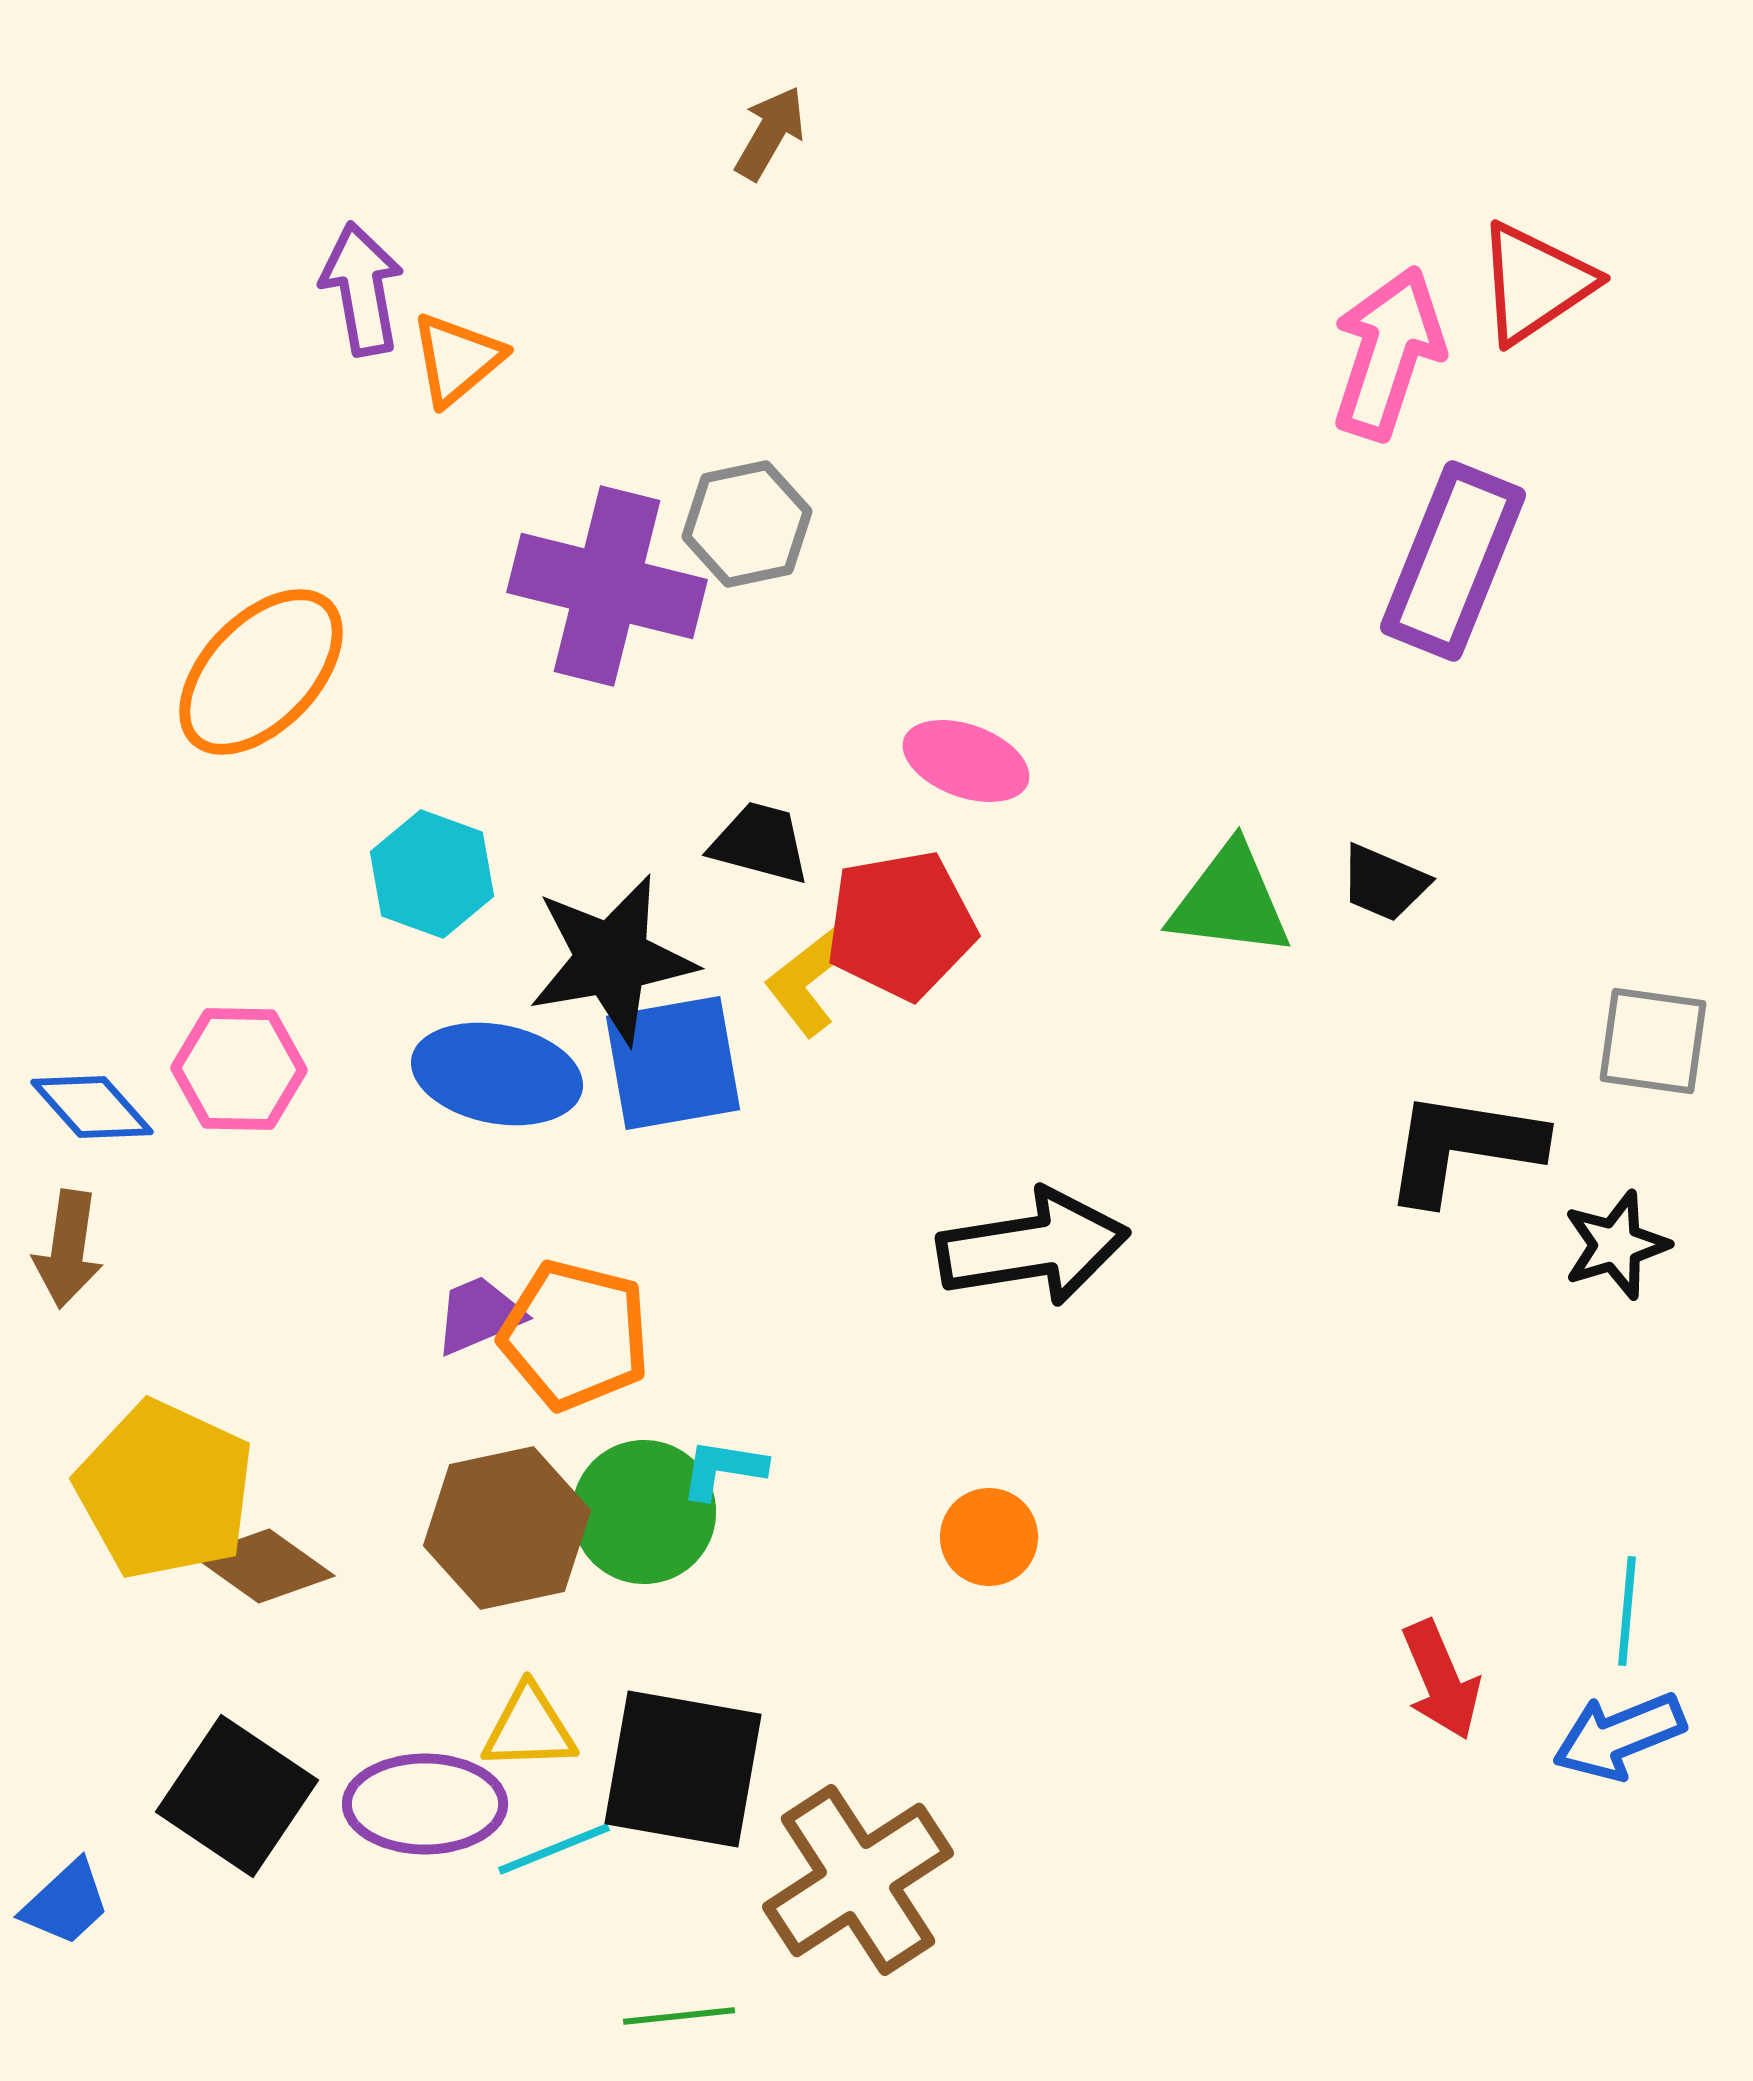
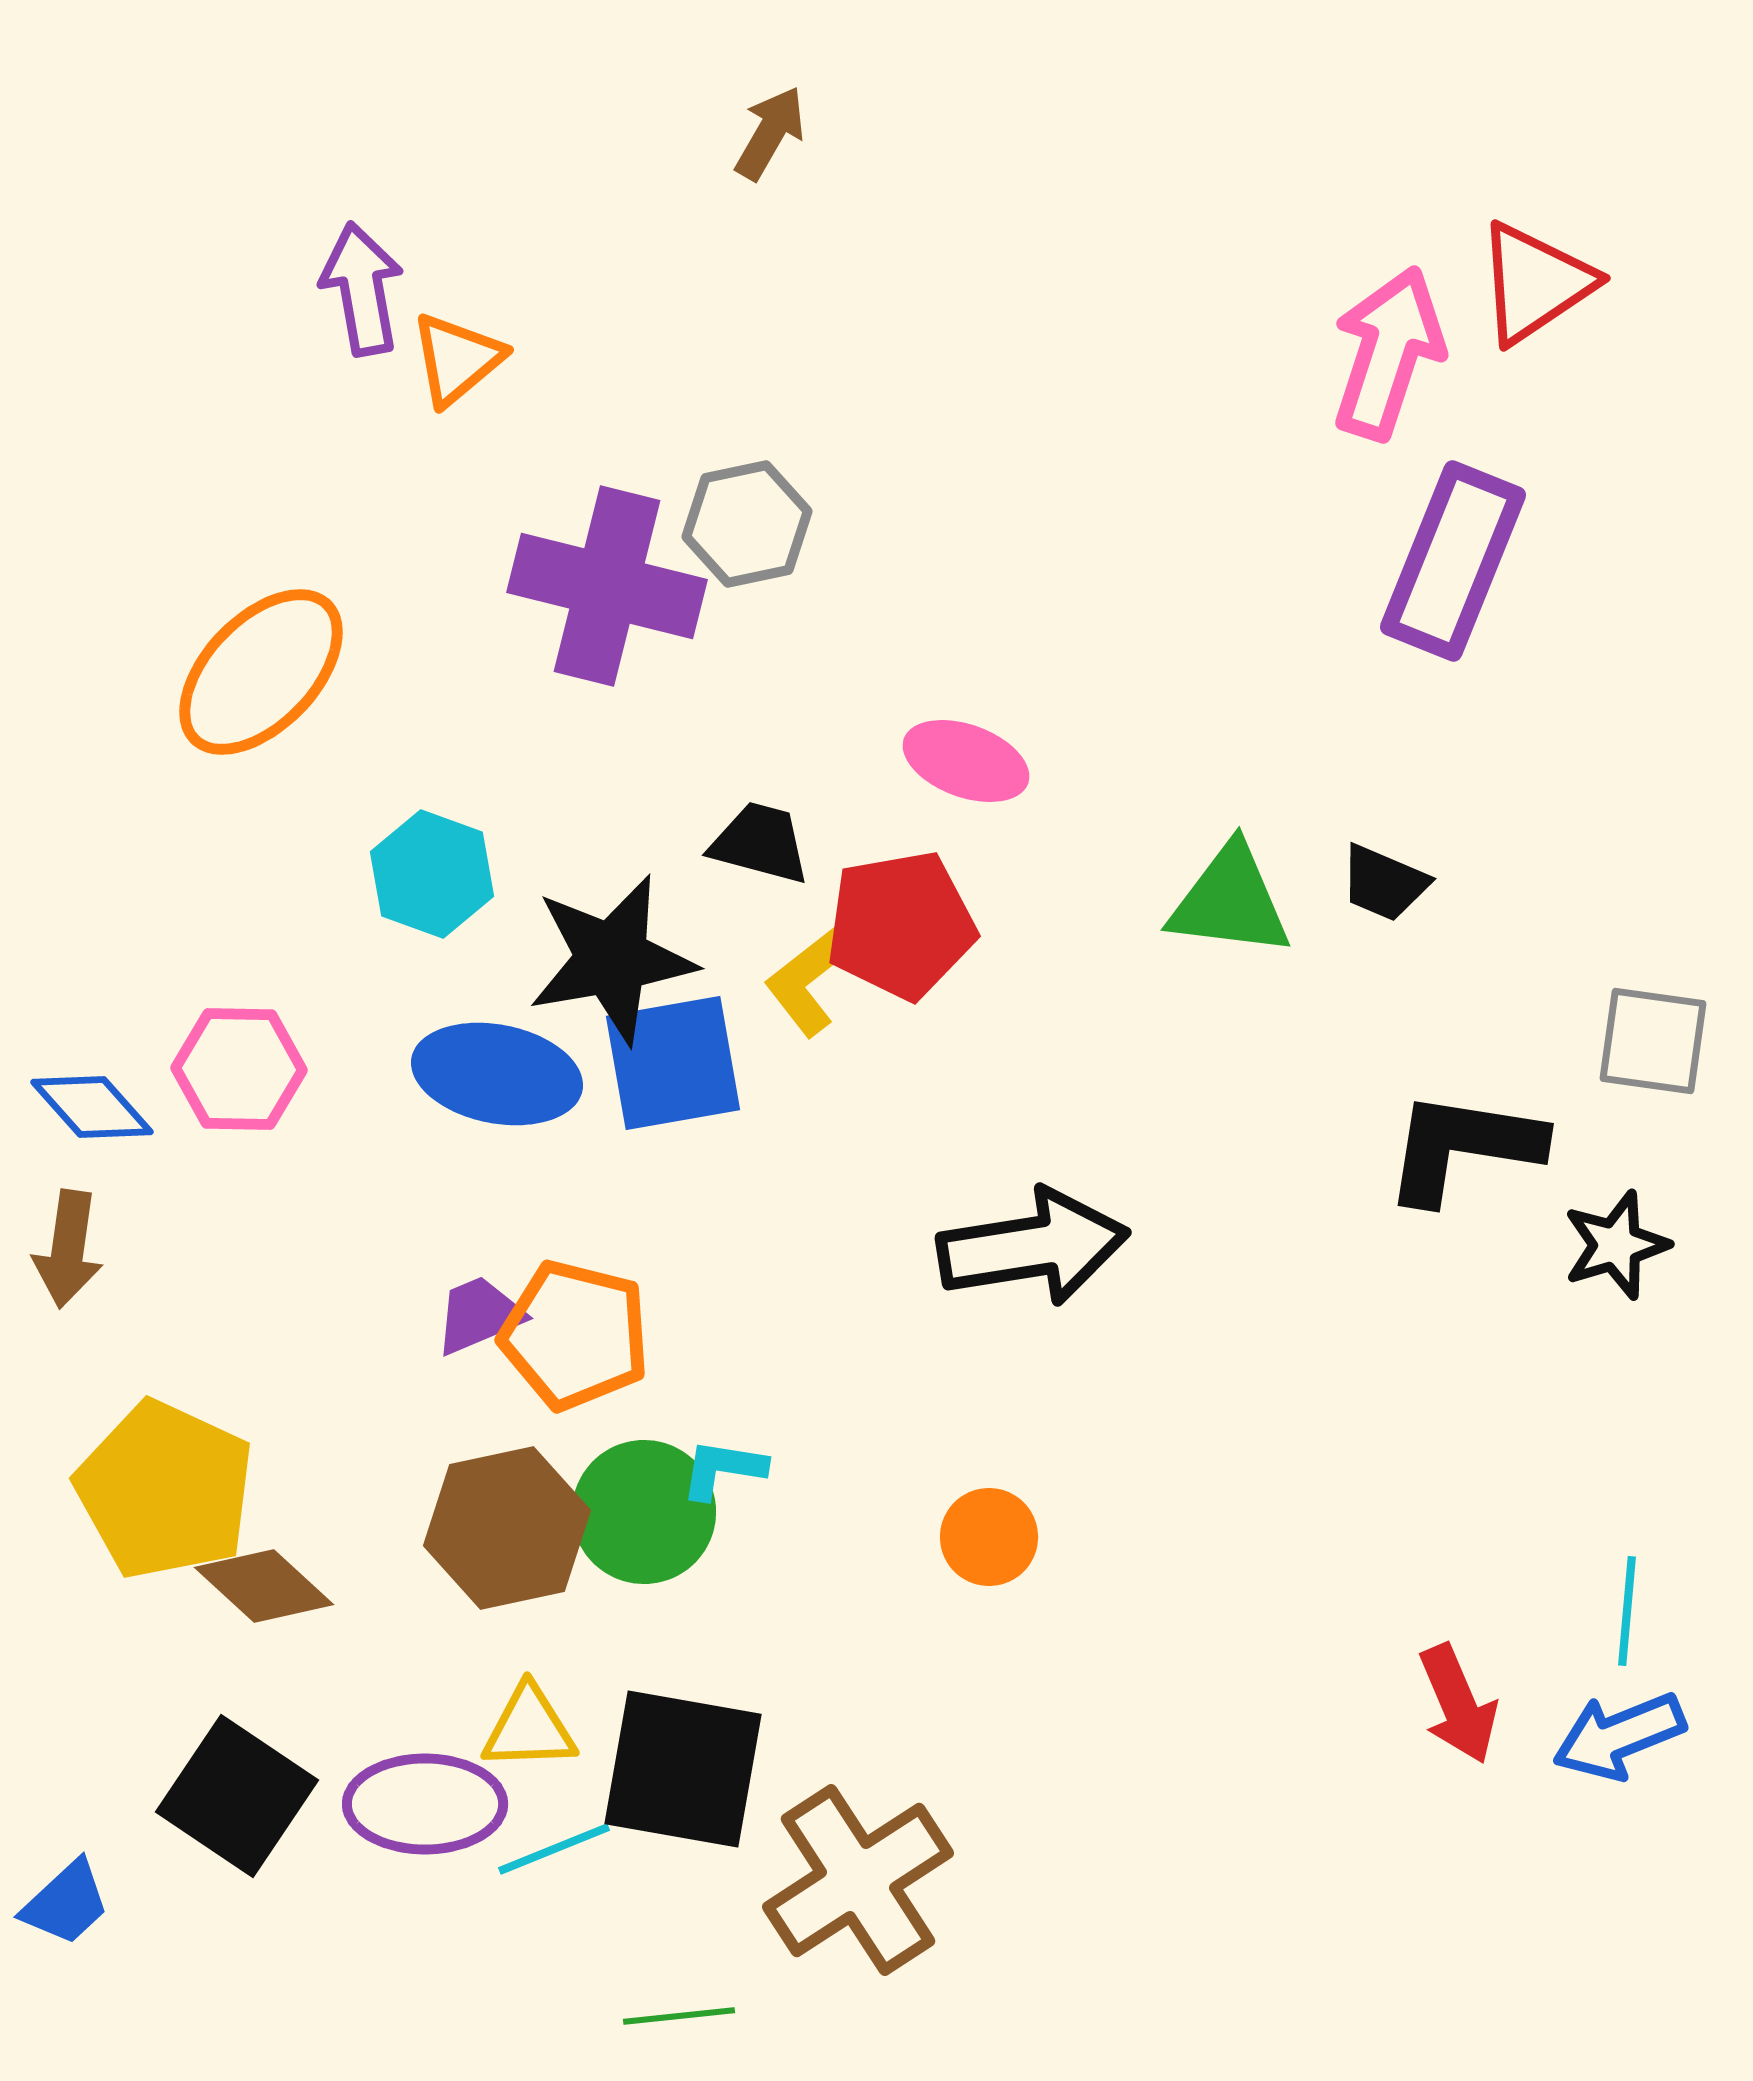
brown diamond at (264, 1566): moved 20 px down; rotated 7 degrees clockwise
red arrow at (1441, 1680): moved 17 px right, 24 px down
